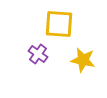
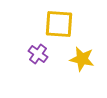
yellow star: moved 1 px left, 1 px up
